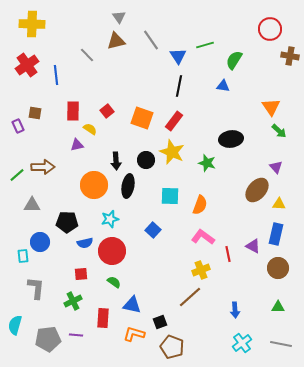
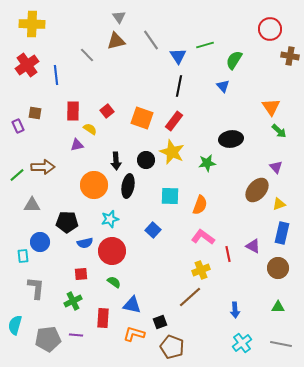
blue triangle at (223, 86): rotated 40 degrees clockwise
green star at (207, 163): rotated 24 degrees counterclockwise
yellow triangle at (279, 204): rotated 24 degrees counterclockwise
blue rectangle at (276, 234): moved 6 px right, 1 px up
